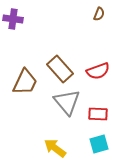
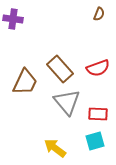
red semicircle: moved 3 px up
cyan square: moved 4 px left, 3 px up
